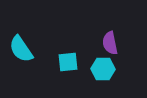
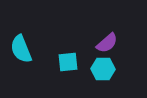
purple semicircle: moved 3 px left; rotated 120 degrees counterclockwise
cyan semicircle: rotated 12 degrees clockwise
